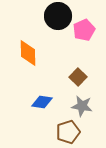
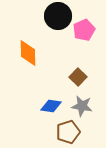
blue diamond: moved 9 px right, 4 px down
